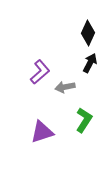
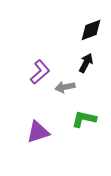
black diamond: moved 3 px right, 3 px up; rotated 45 degrees clockwise
black arrow: moved 4 px left
green L-shape: moved 1 px up; rotated 110 degrees counterclockwise
purple triangle: moved 4 px left
